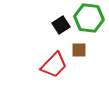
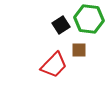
green hexagon: moved 1 px down
